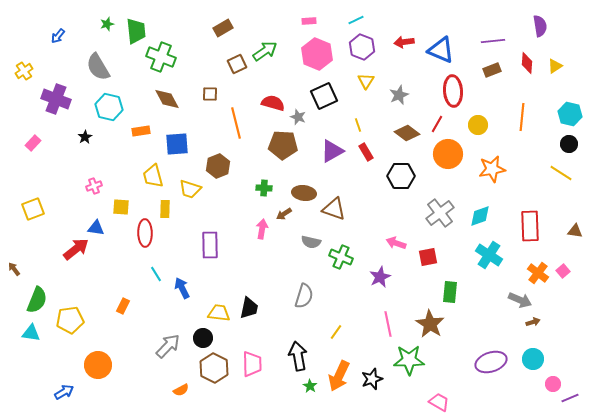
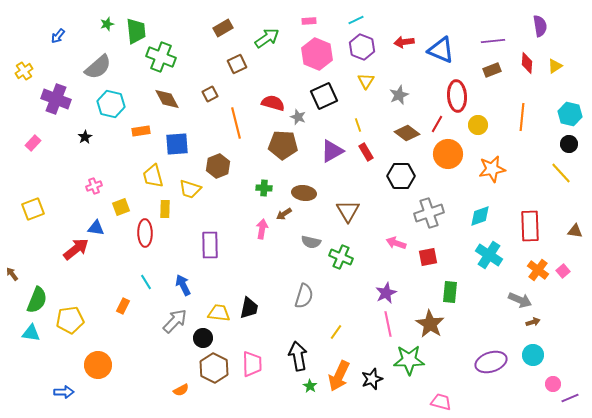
green arrow at (265, 51): moved 2 px right, 13 px up
gray semicircle at (98, 67): rotated 100 degrees counterclockwise
red ellipse at (453, 91): moved 4 px right, 5 px down
brown square at (210, 94): rotated 28 degrees counterclockwise
cyan hexagon at (109, 107): moved 2 px right, 3 px up
yellow line at (561, 173): rotated 15 degrees clockwise
yellow square at (121, 207): rotated 24 degrees counterclockwise
brown triangle at (334, 209): moved 14 px right, 2 px down; rotated 40 degrees clockwise
gray cross at (440, 213): moved 11 px left; rotated 20 degrees clockwise
brown arrow at (14, 269): moved 2 px left, 5 px down
orange cross at (538, 273): moved 3 px up
cyan line at (156, 274): moved 10 px left, 8 px down
purple star at (380, 277): moved 6 px right, 16 px down
blue arrow at (182, 288): moved 1 px right, 3 px up
gray arrow at (168, 346): moved 7 px right, 25 px up
cyan circle at (533, 359): moved 4 px up
blue arrow at (64, 392): rotated 30 degrees clockwise
pink trapezoid at (439, 402): moved 2 px right; rotated 15 degrees counterclockwise
